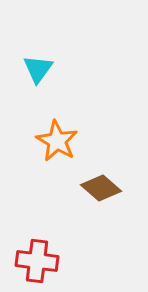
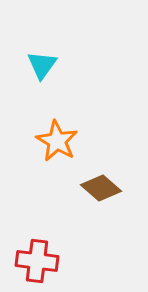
cyan triangle: moved 4 px right, 4 px up
